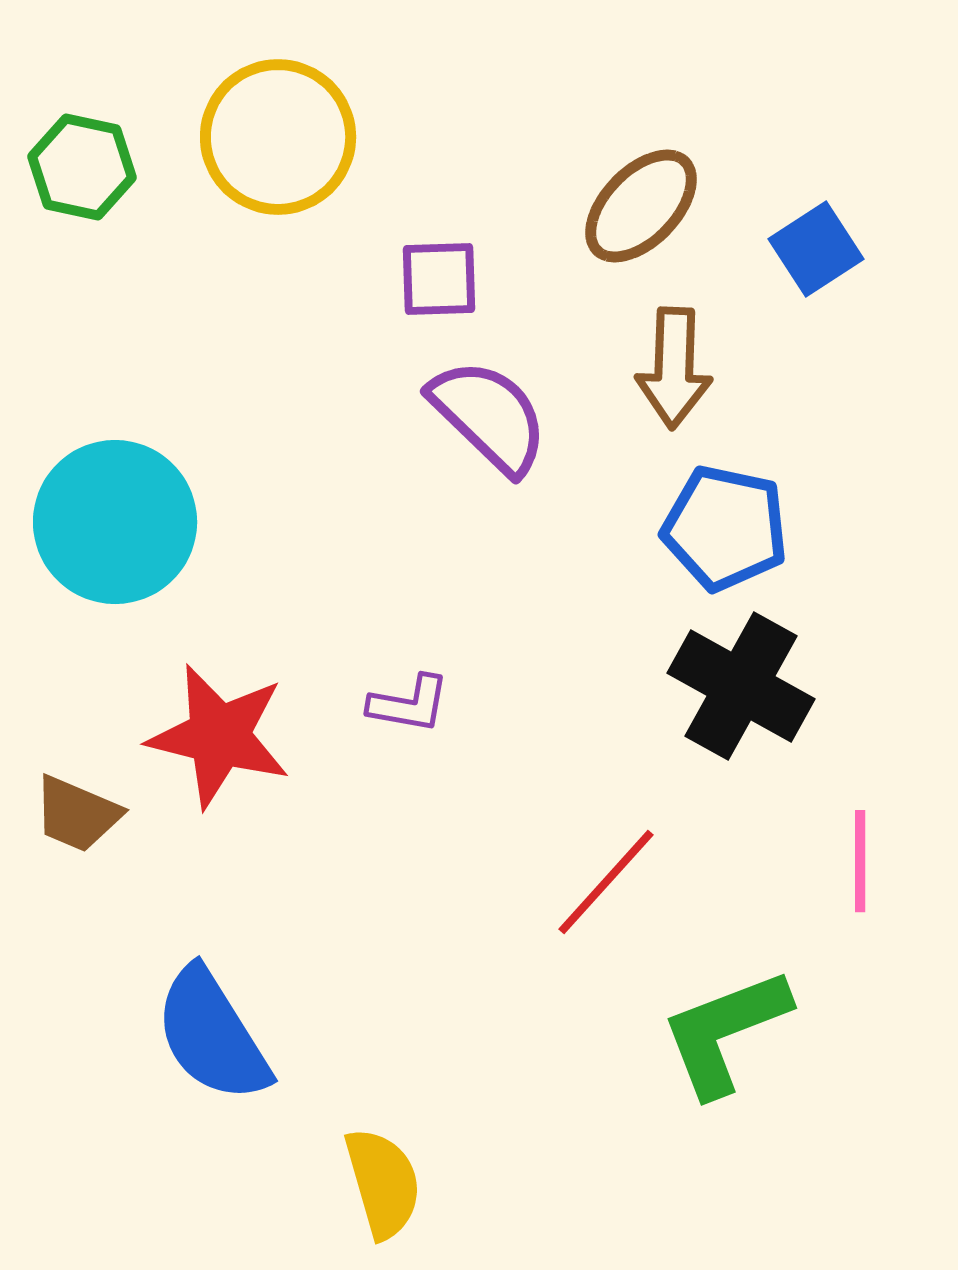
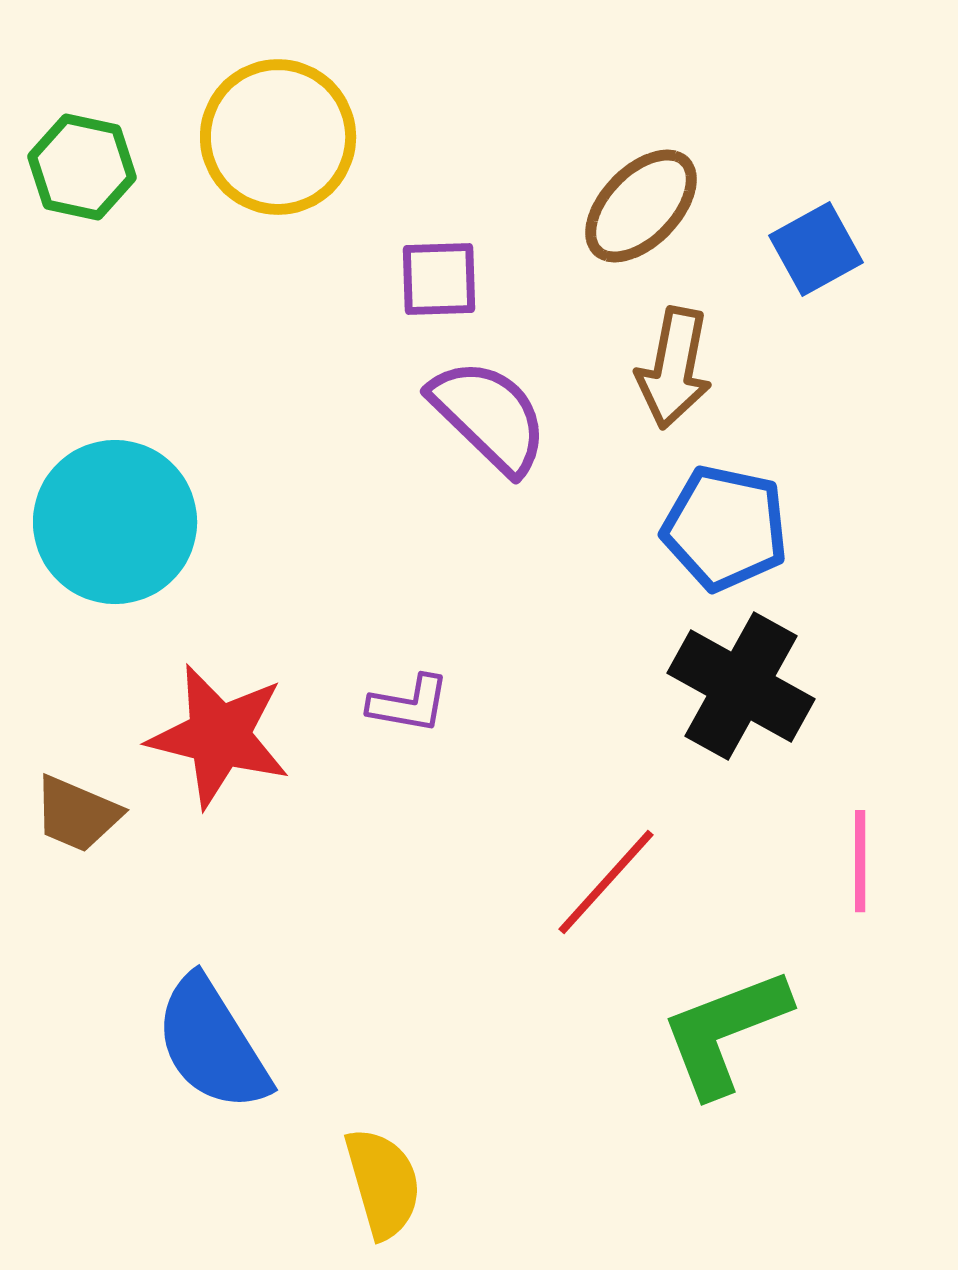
blue square: rotated 4 degrees clockwise
brown arrow: rotated 9 degrees clockwise
blue semicircle: moved 9 px down
